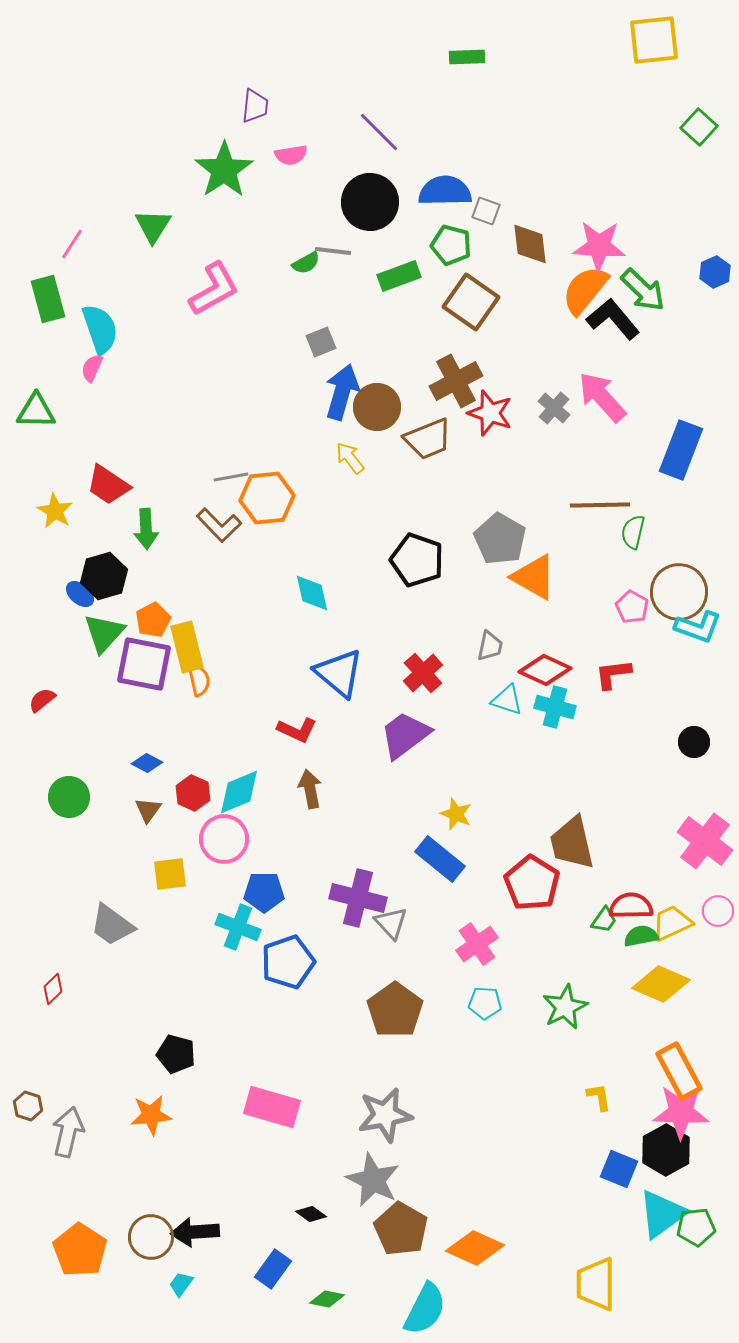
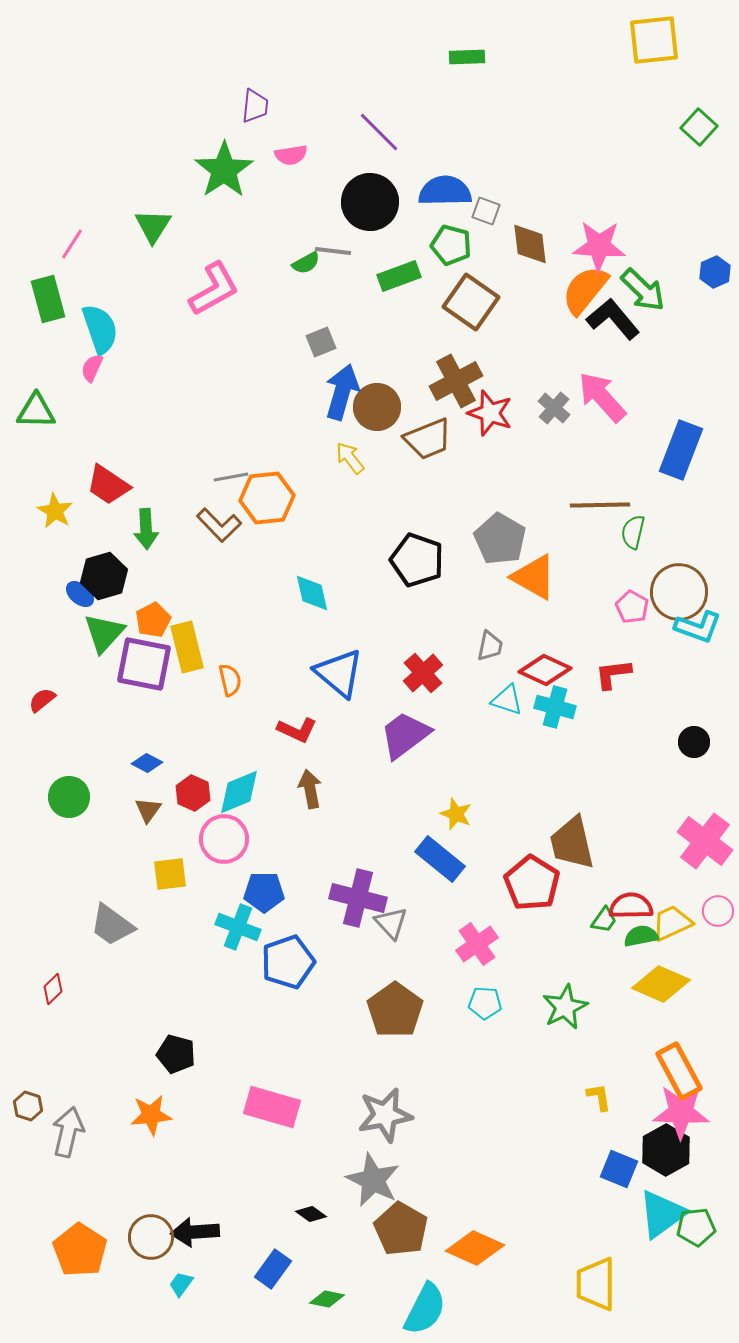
orange semicircle at (199, 680): moved 31 px right
